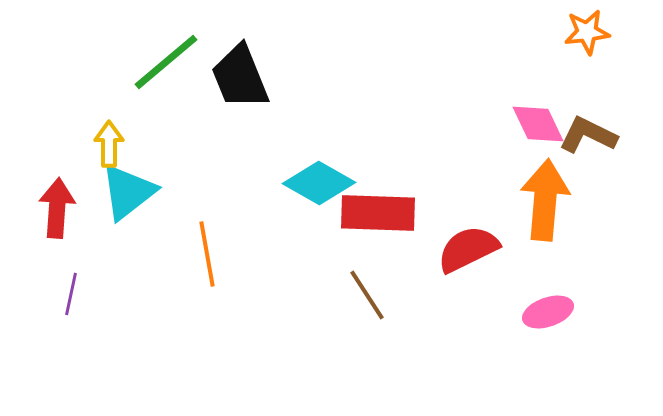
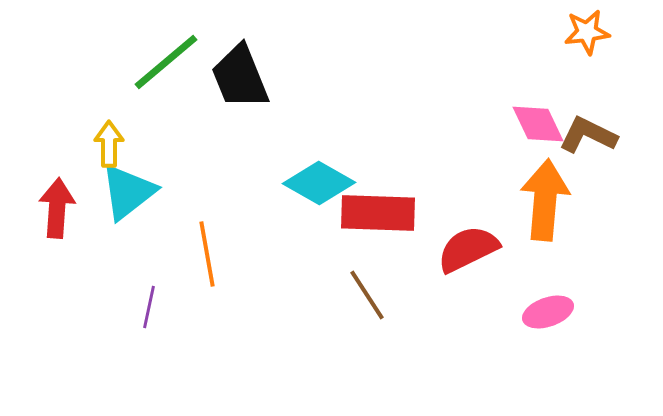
purple line: moved 78 px right, 13 px down
